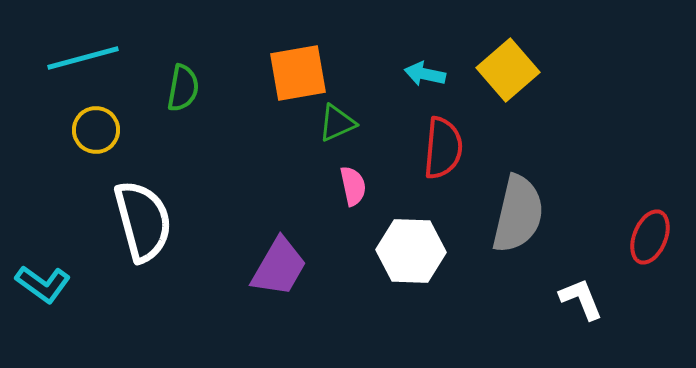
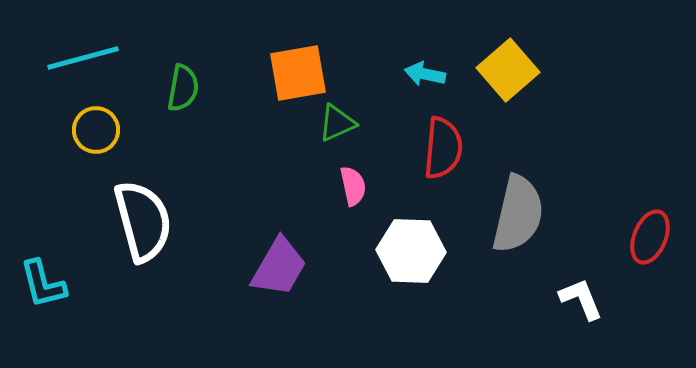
cyan L-shape: rotated 40 degrees clockwise
